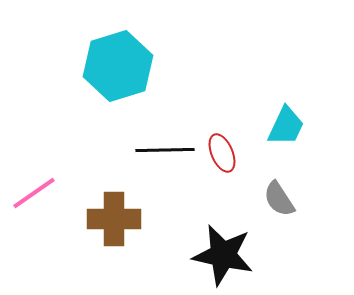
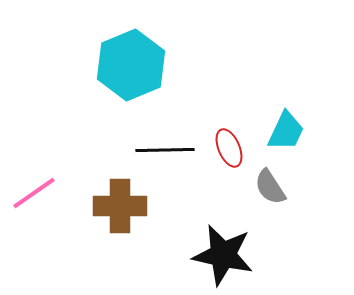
cyan hexagon: moved 13 px right, 1 px up; rotated 6 degrees counterclockwise
cyan trapezoid: moved 5 px down
red ellipse: moved 7 px right, 5 px up
gray semicircle: moved 9 px left, 12 px up
brown cross: moved 6 px right, 13 px up
